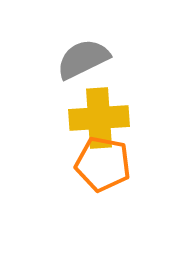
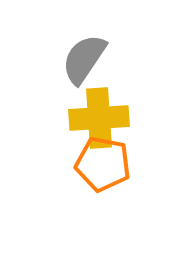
gray semicircle: moved 1 px right; rotated 30 degrees counterclockwise
